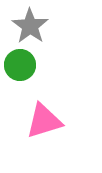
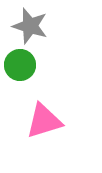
gray star: rotated 18 degrees counterclockwise
